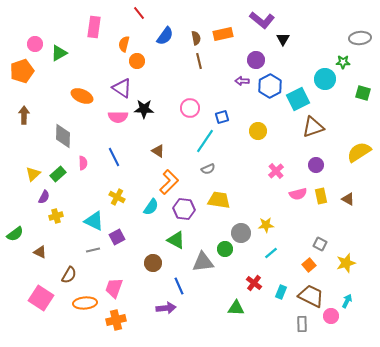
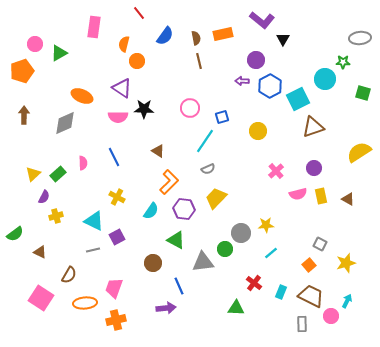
gray diamond at (63, 136): moved 2 px right, 13 px up; rotated 65 degrees clockwise
purple circle at (316, 165): moved 2 px left, 3 px down
yellow trapezoid at (219, 200): moved 3 px left, 2 px up; rotated 55 degrees counterclockwise
cyan semicircle at (151, 207): moved 4 px down
